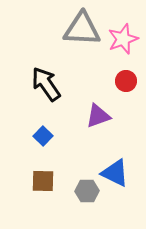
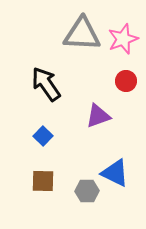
gray triangle: moved 5 px down
